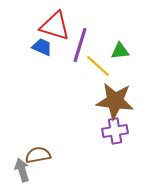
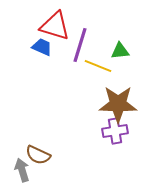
yellow line: rotated 20 degrees counterclockwise
brown star: moved 3 px right, 3 px down; rotated 6 degrees counterclockwise
brown semicircle: rotated 145 degrees counterclockwise
